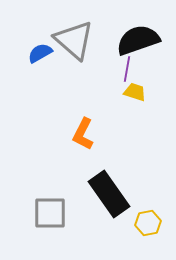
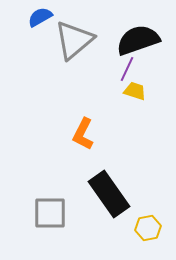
gray triangle: rotated 39 degrees clockwise
blue semicircle: moved 36 px up
purple line: rotated 15 degrees clockwise
yellow trapezoid: moved 1 px up
yellow hexagon: moved 5 px down
